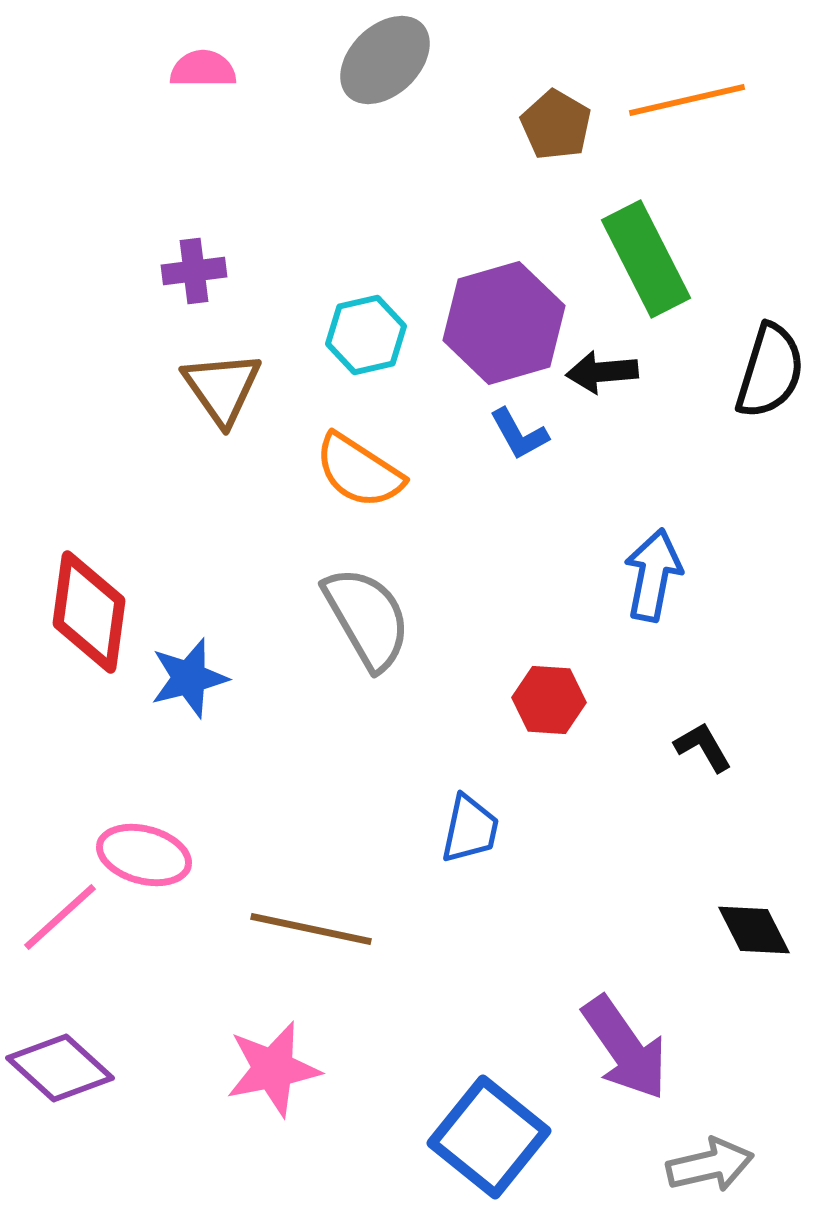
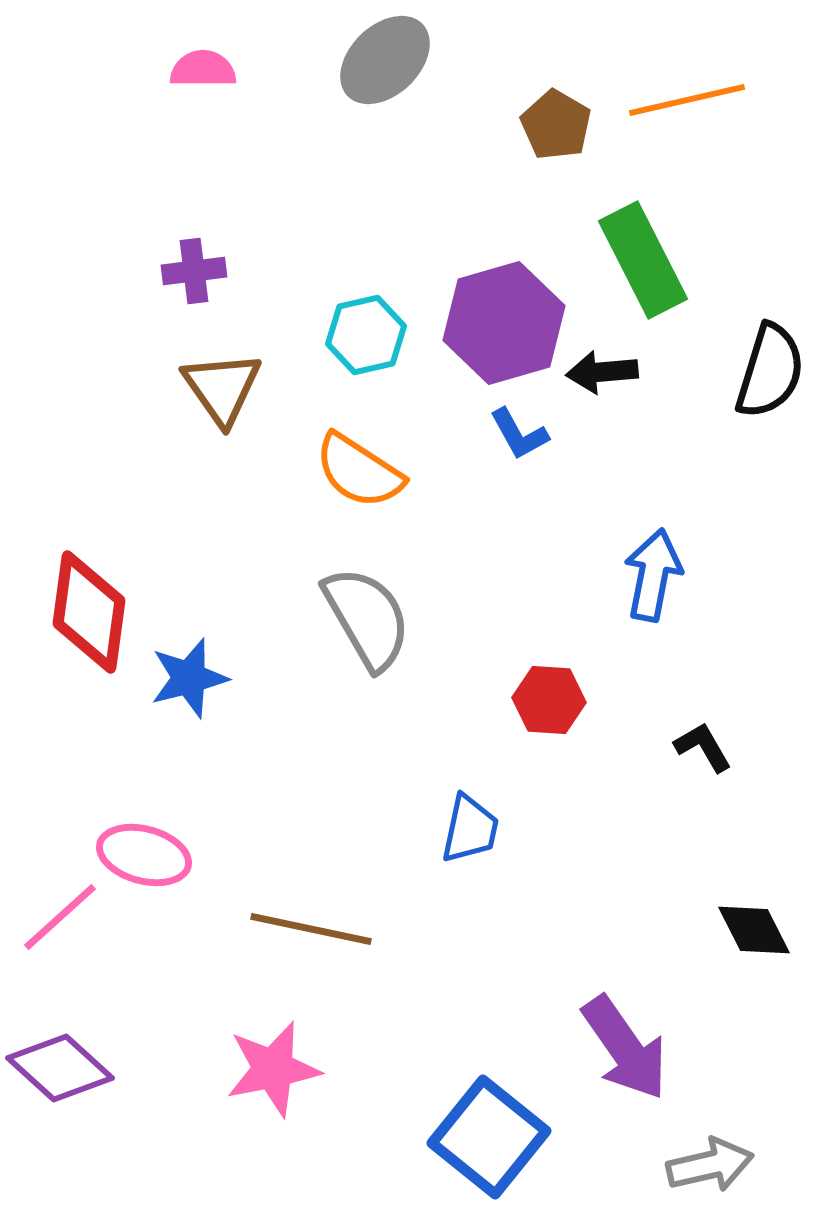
green rectangle: moved 3 px left, 1 px down
